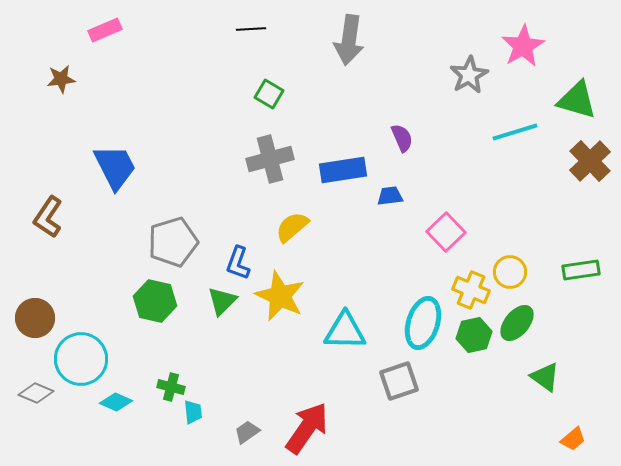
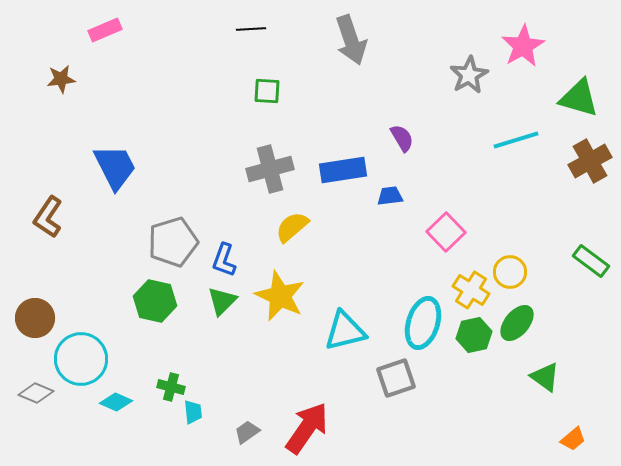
gray arrow at (349, 40): moved 2 px right; rotated 27 degrees counterclockwise
green square at (269, 94): moved 2 px left, 3 px up; rotated 28 degrees counterclockwise
green triangle at (577, 100): moved 2 px right, 2 px up
cyan line at (515, 132): moved 1 px right, 8 px down
purple semicircle at (402, 138): rotated 8 degrees counterclockwise
gray cross at (270, 159): moved 10 px down
brown cross at (590, 161): rotated 15 degrees clockwise
blue L-shape at (238, 263): moved 14 px left, 3 px up
green rectangle at (581, 270): moved 10 px right, 9 px up; rotated 45 degrees clockwise
yellow cross at (471, 290): rotated 9 degrees clockwise
cyan triangle at (345, 331): rotated 15 degrees counterclockwise
gray square at (399, 381): moved 3 px left, 3 px up
